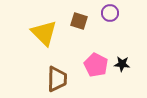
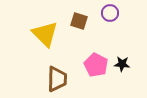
yellow triangle: moved 1 px right, 1 px down
